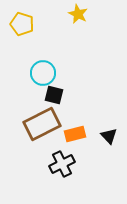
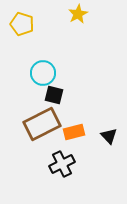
yellow star: rotated 18 degrees clockwise
orange rectangle: moved 1 px left, 2 px up
